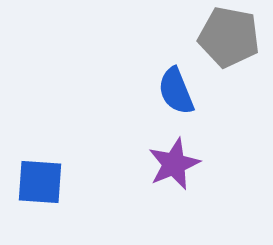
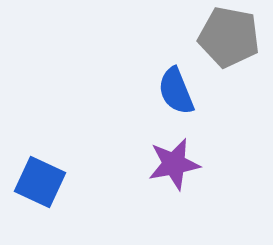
purple star: rotated 12 degrees clockwise
blue square: rotated 21 degrees clockwise
